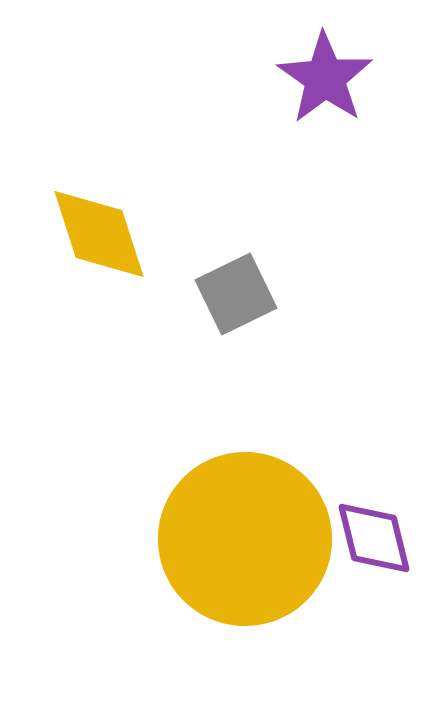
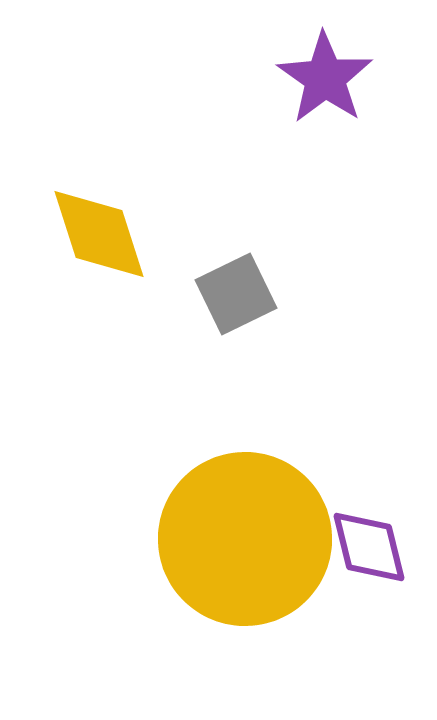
purple diamond: moved 5 px left, 9 px down
